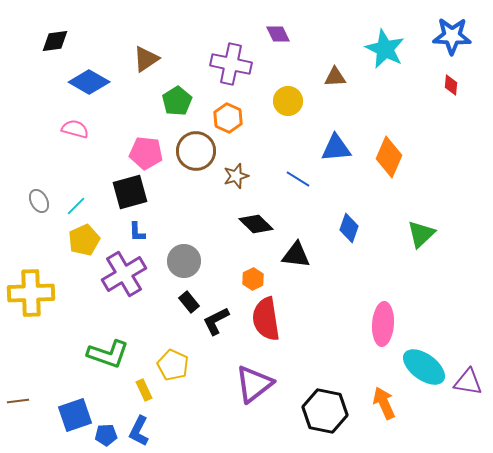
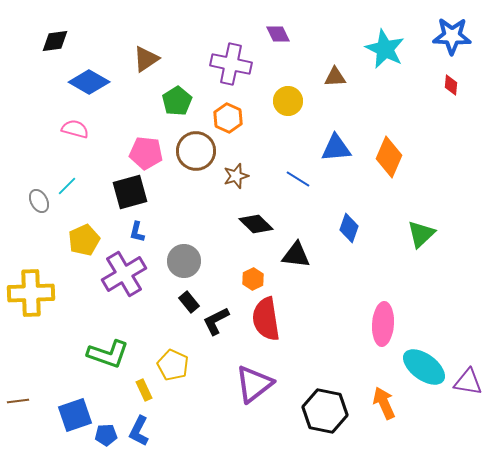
cyan line at (76, 206): moved 9 px left, 20 px up
blue L-shape at (137, 232): rotated 15 degrees clockwise
